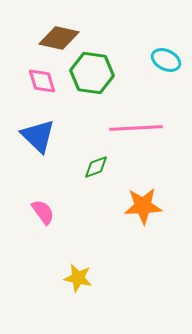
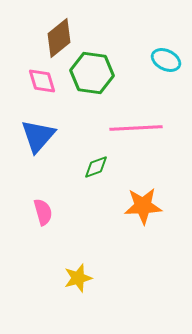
brown diamond: rotated 51 degrees counterclockwise
blue triangle: rotated 27 degrees clockwise
pink semicircle: rotated 20 degrees clockwise
yellow star: rotated 28 degrees counterclockwise
